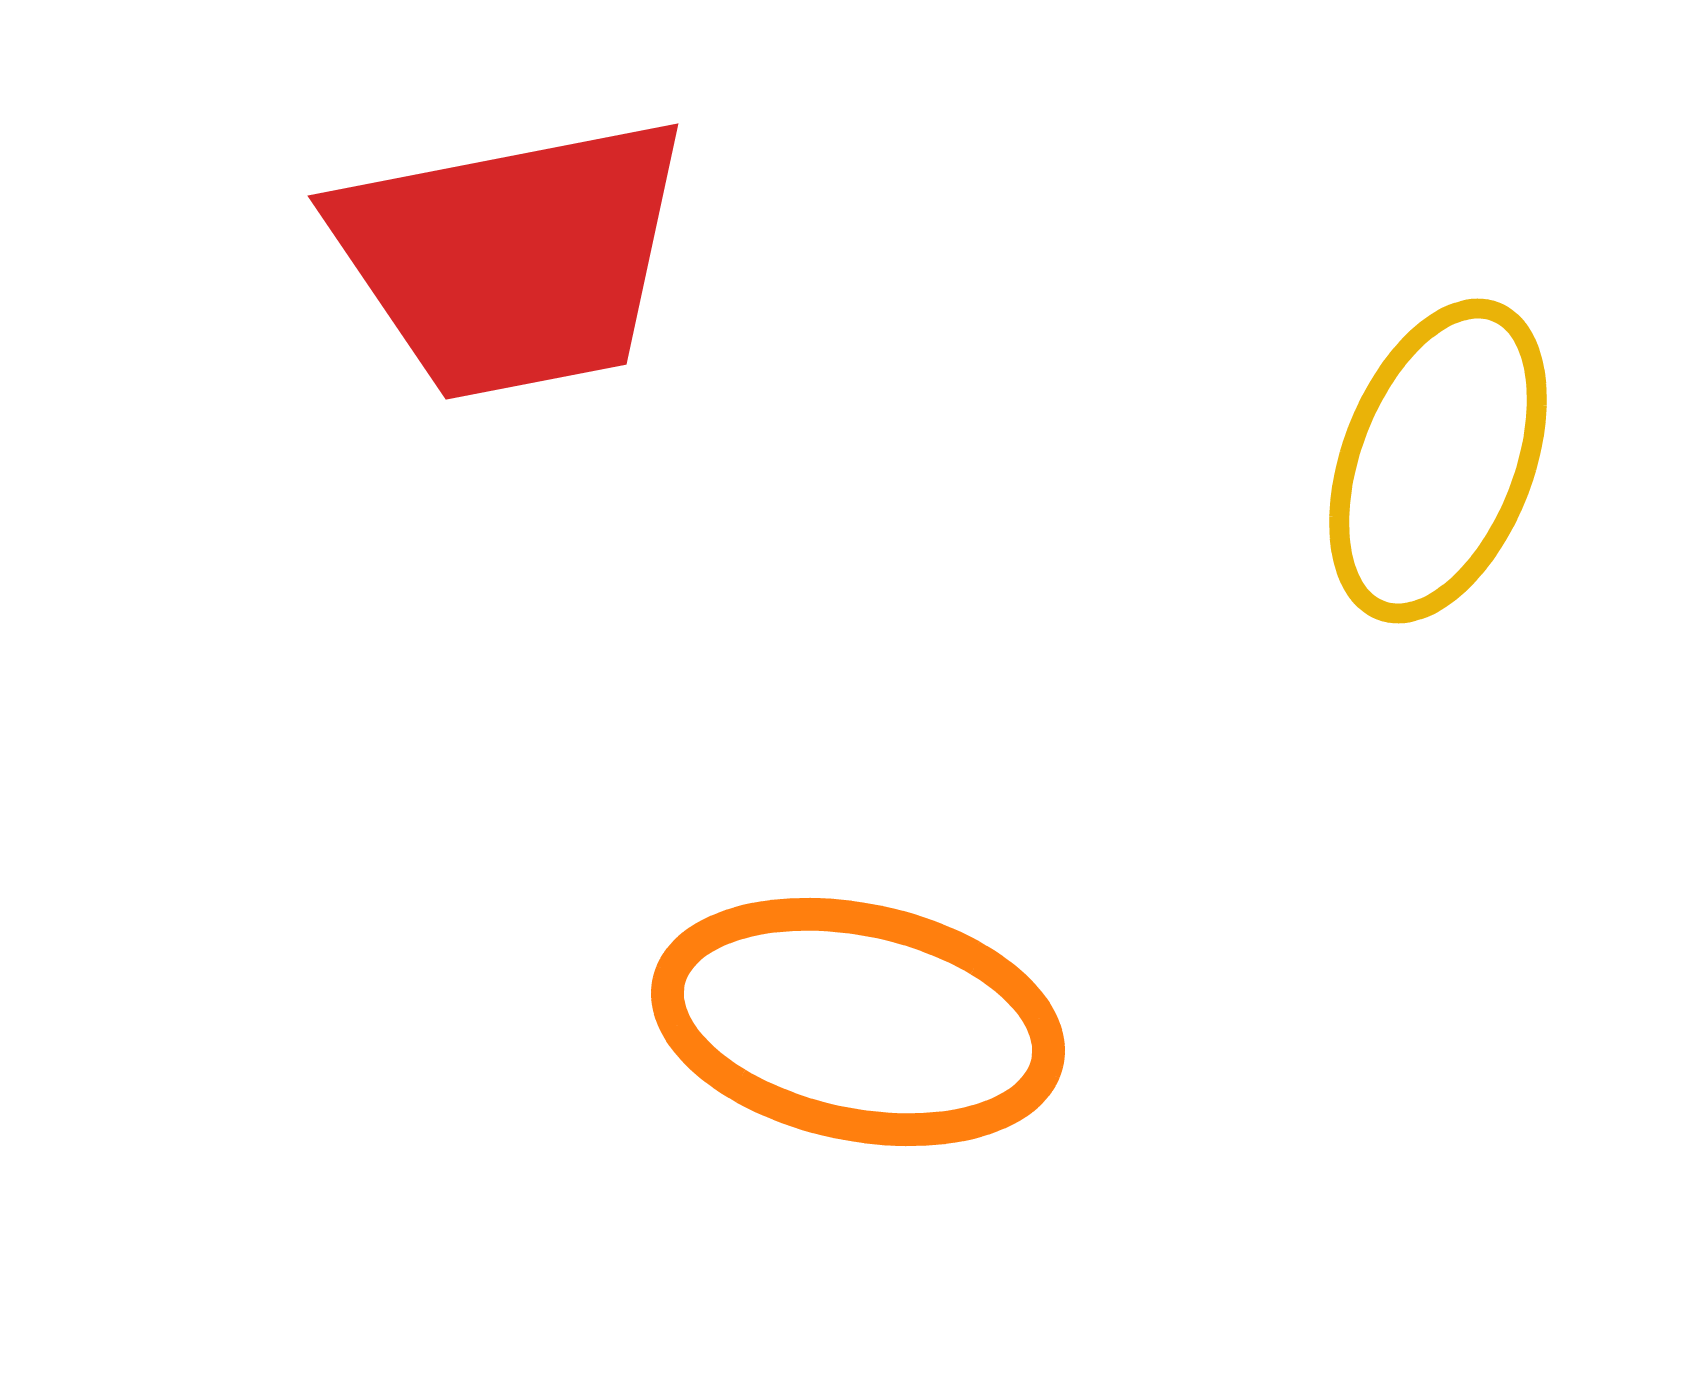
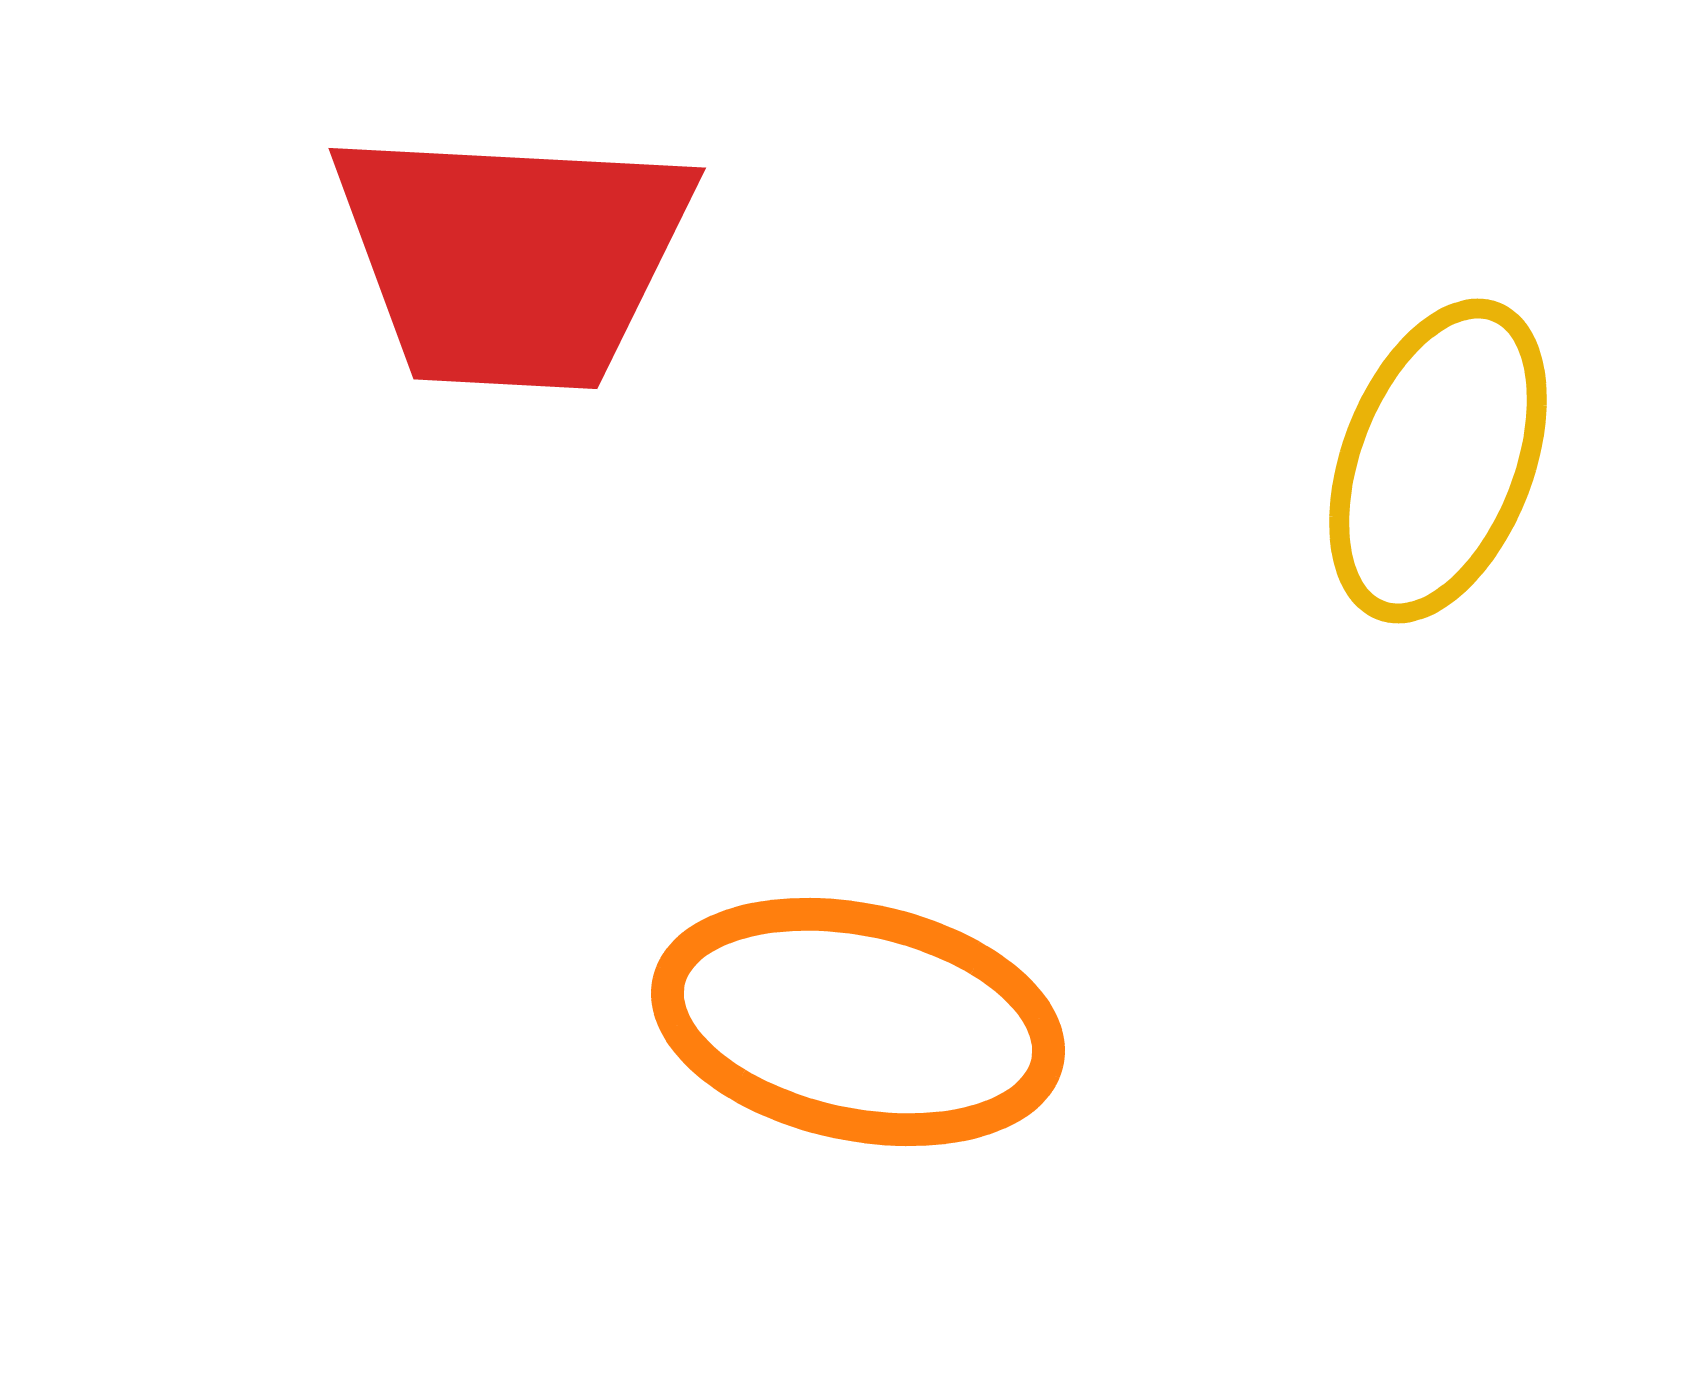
red trapezoid: rotated 14 degrees clockwise
